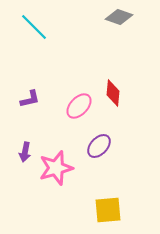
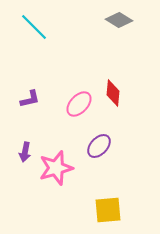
gray diamond: moved 3 px down; rotated 12 degrees clockwise
pink ellipse: moved 2 px up
